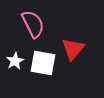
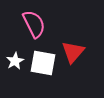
pink semicircle: moved 1 px right
red triangle: moved 3 px down
